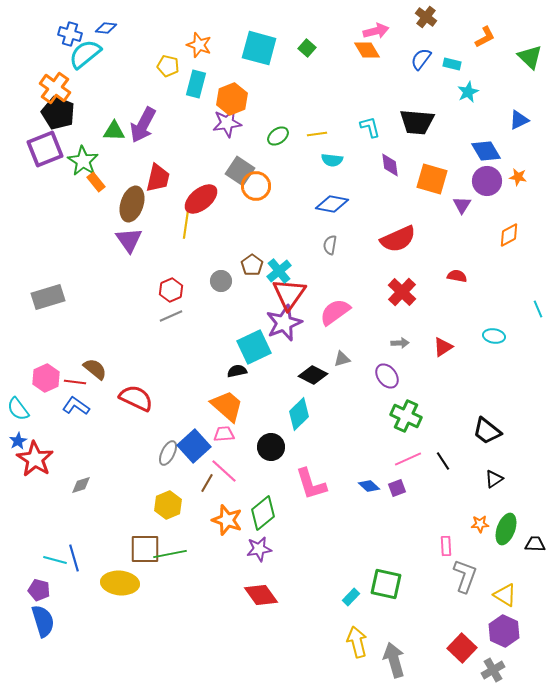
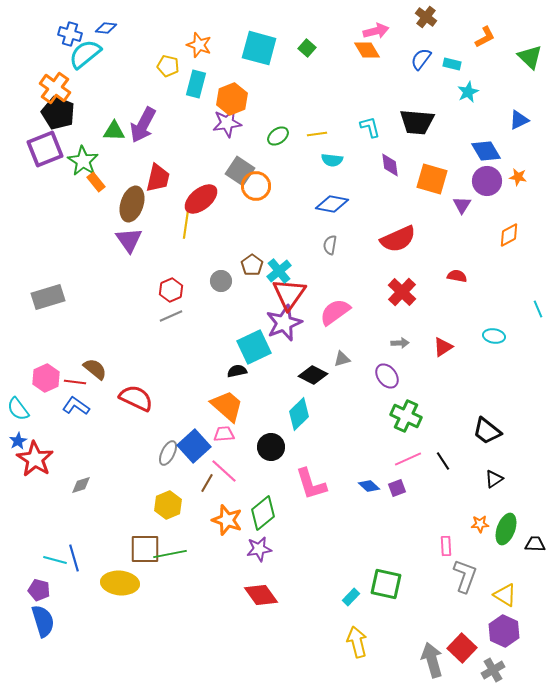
gray arrow at (394, 660): moved 38 px right
